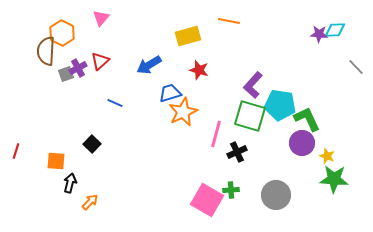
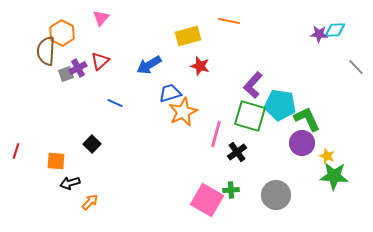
red star: moved 1 px right, 4 px up
black cross: rotated 12 degrees counterclockwise
green star: moved 3 px up
black arrow: rotated 120 degrees counterclockwise
